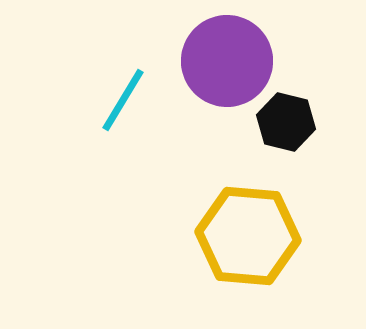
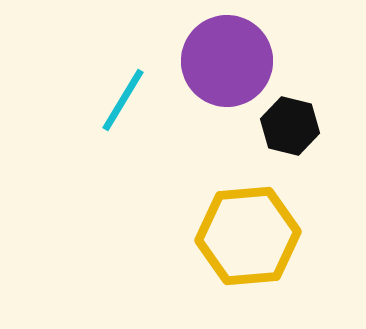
black hexagon: moved 4 px right, 4 px down
yellow hexagon: rotated 10 degrees counterclockwise
